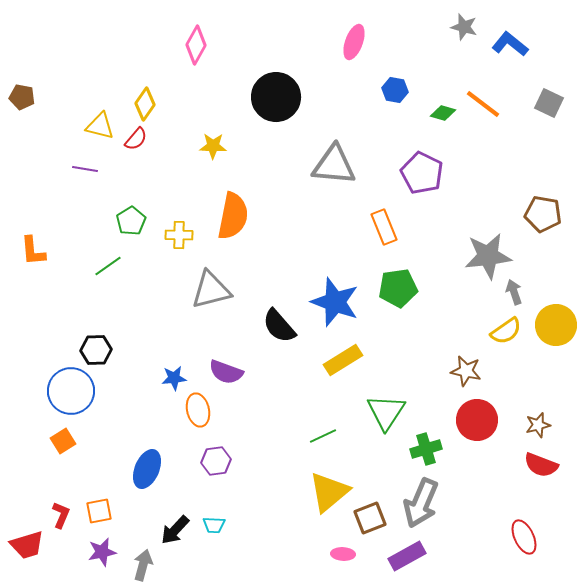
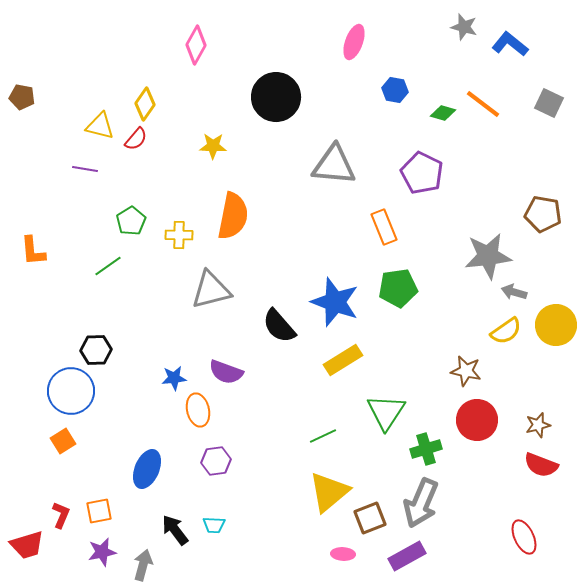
gray arrow at (514, 292): rotated 55 degrees counterclockwise
black arrow at (175, 530): rotated 100 degrees clockwise
